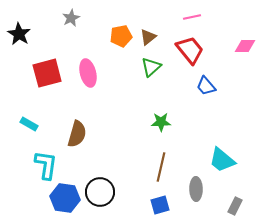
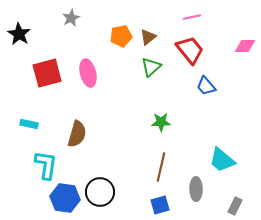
cyan rectangle: rotated 18 degrees counterclockwise
